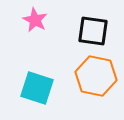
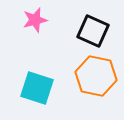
pink star: rotated 30 degrees clockwise
black square: rotated 16 degrees clockwise
